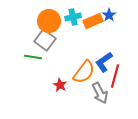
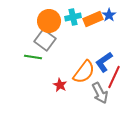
orange rectangle: moved 2 px up
red line: moved 1 px left, 1 px down; rotated 10 degrees clockwise
